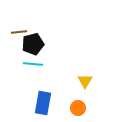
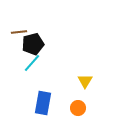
cyan line: moved 1 px left, 1 px up; rotated 54 degrees counterclockwise
